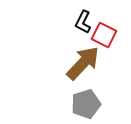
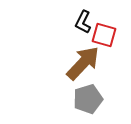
red square: rotated 10 degrees counterclockwise
gray pentagon: moved 2 px right, 5 px up
